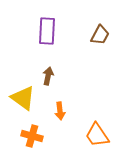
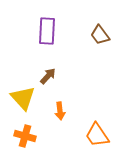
brown trapezoid: rotated 115 degrees clockwise
brown arrow: rotated 30 degrees clockwise
yellow triangle: rotated 12 degrees clockwise
orange cross: moved 7 px left
